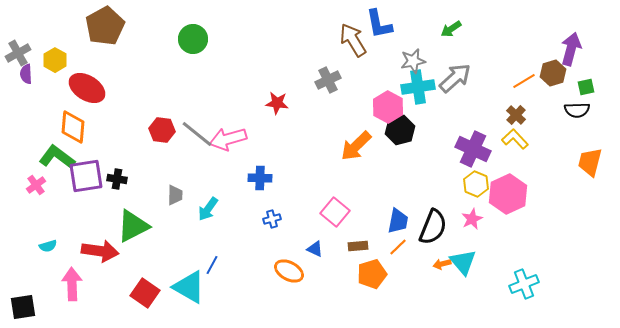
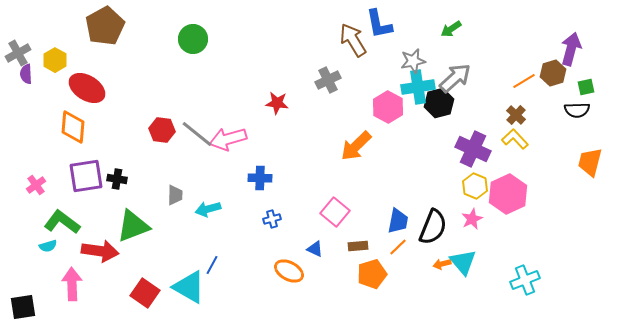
black hexagon at (400, 130): moved 39 px right, 27 px up
green L-shape at (57, 157): moved 5 px right, 65 px down
yellow hexagon at (476, 184): moved 1 px left, 2 px down
cyan arrow at (208, 209): rotated 40 degrees clockwise
green triangle at (133, 226): rotated 6 degrees clockwise
cyan cross at (524, 284): moved 1 px right, 4 px up
